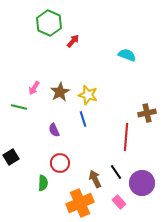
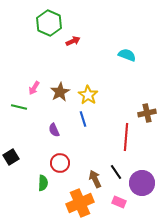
red arrow: rotated 24 degrees clockwise
yellow star: rotated 18 degrees clockwise
pink rectangle: rotated 24 degrees counterclockwise
